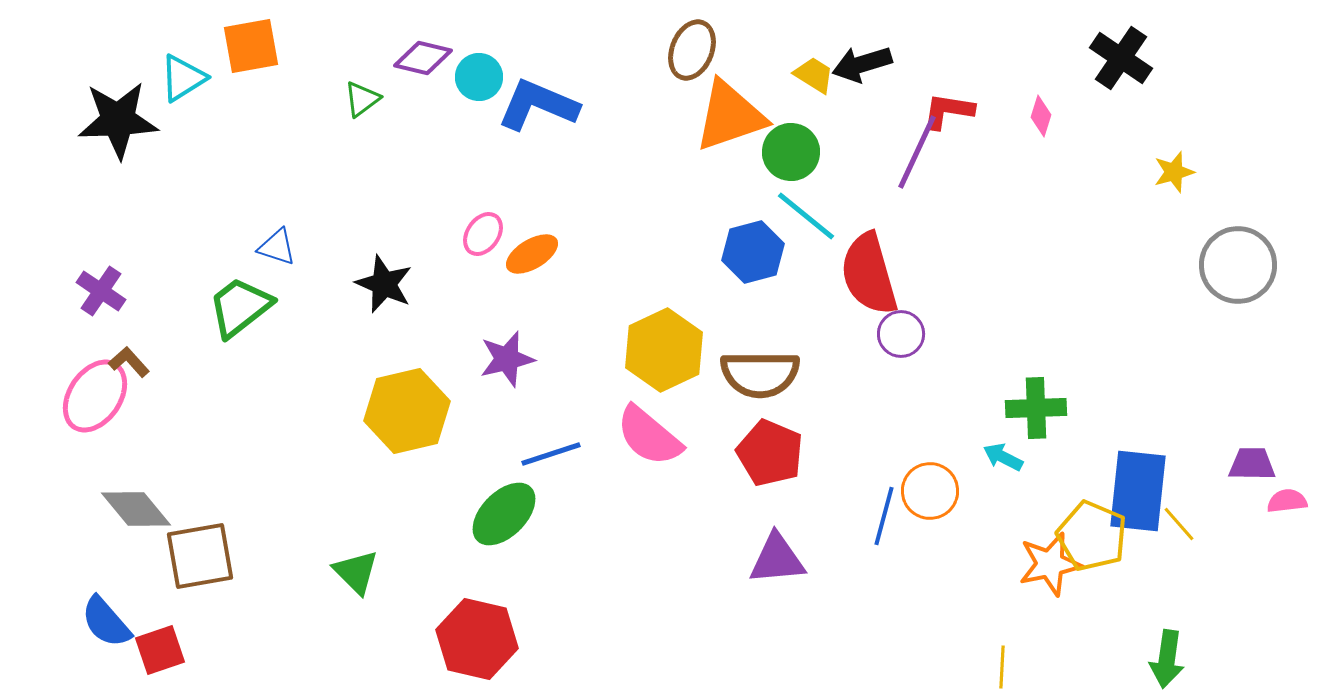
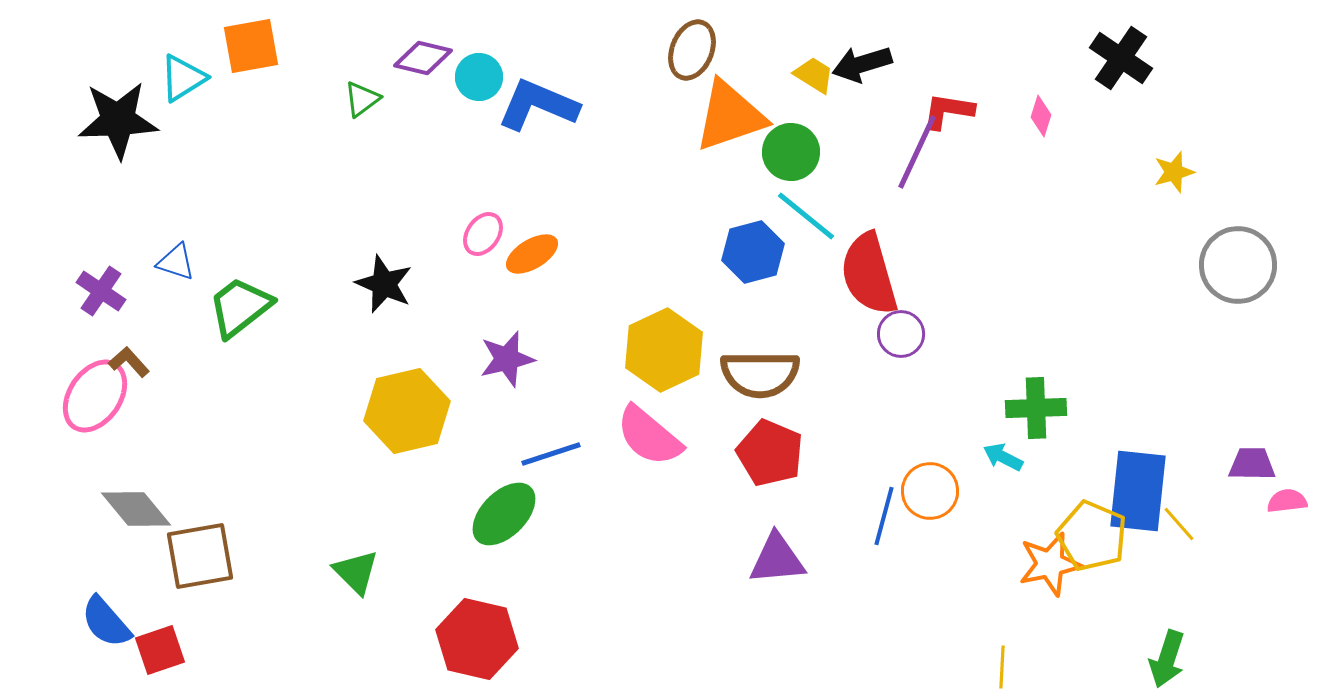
blue triangle at (277, 247): moved 101 px left, 15 px down
green arrow at (1167, 659): rotated 10 degrees clockwise
